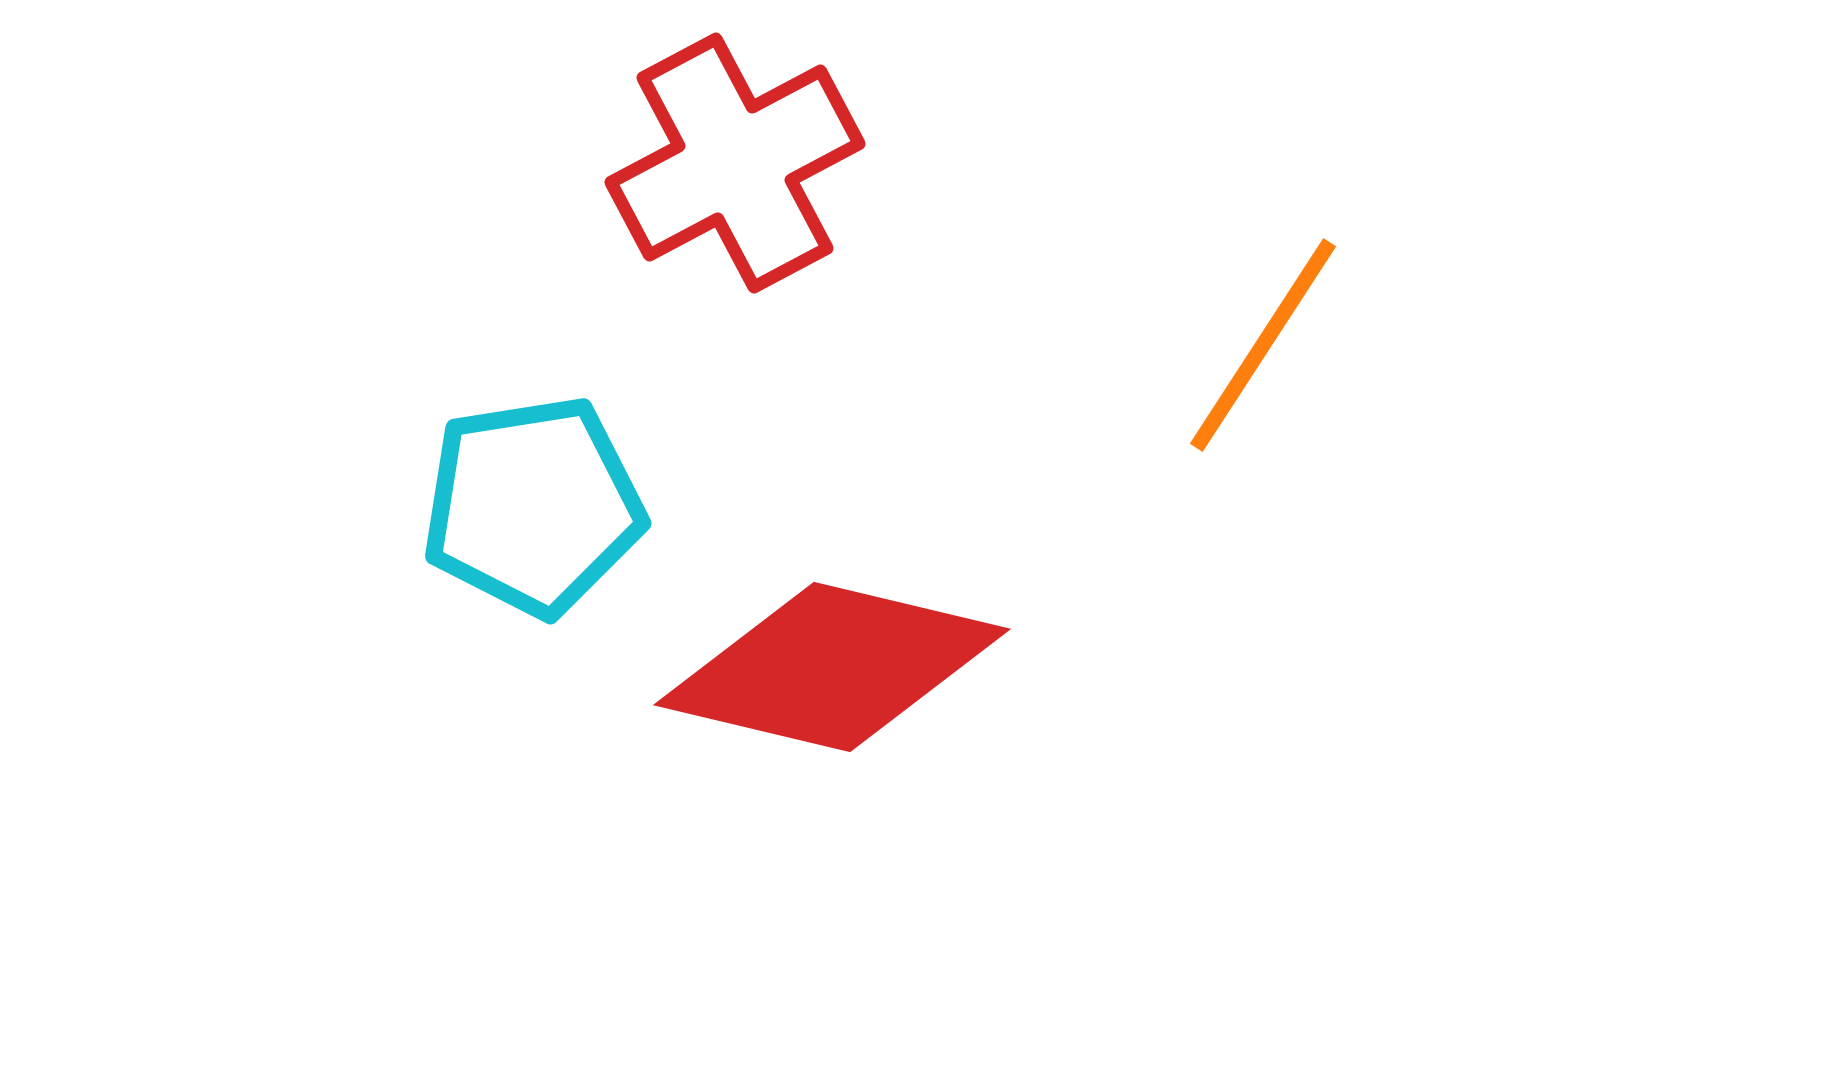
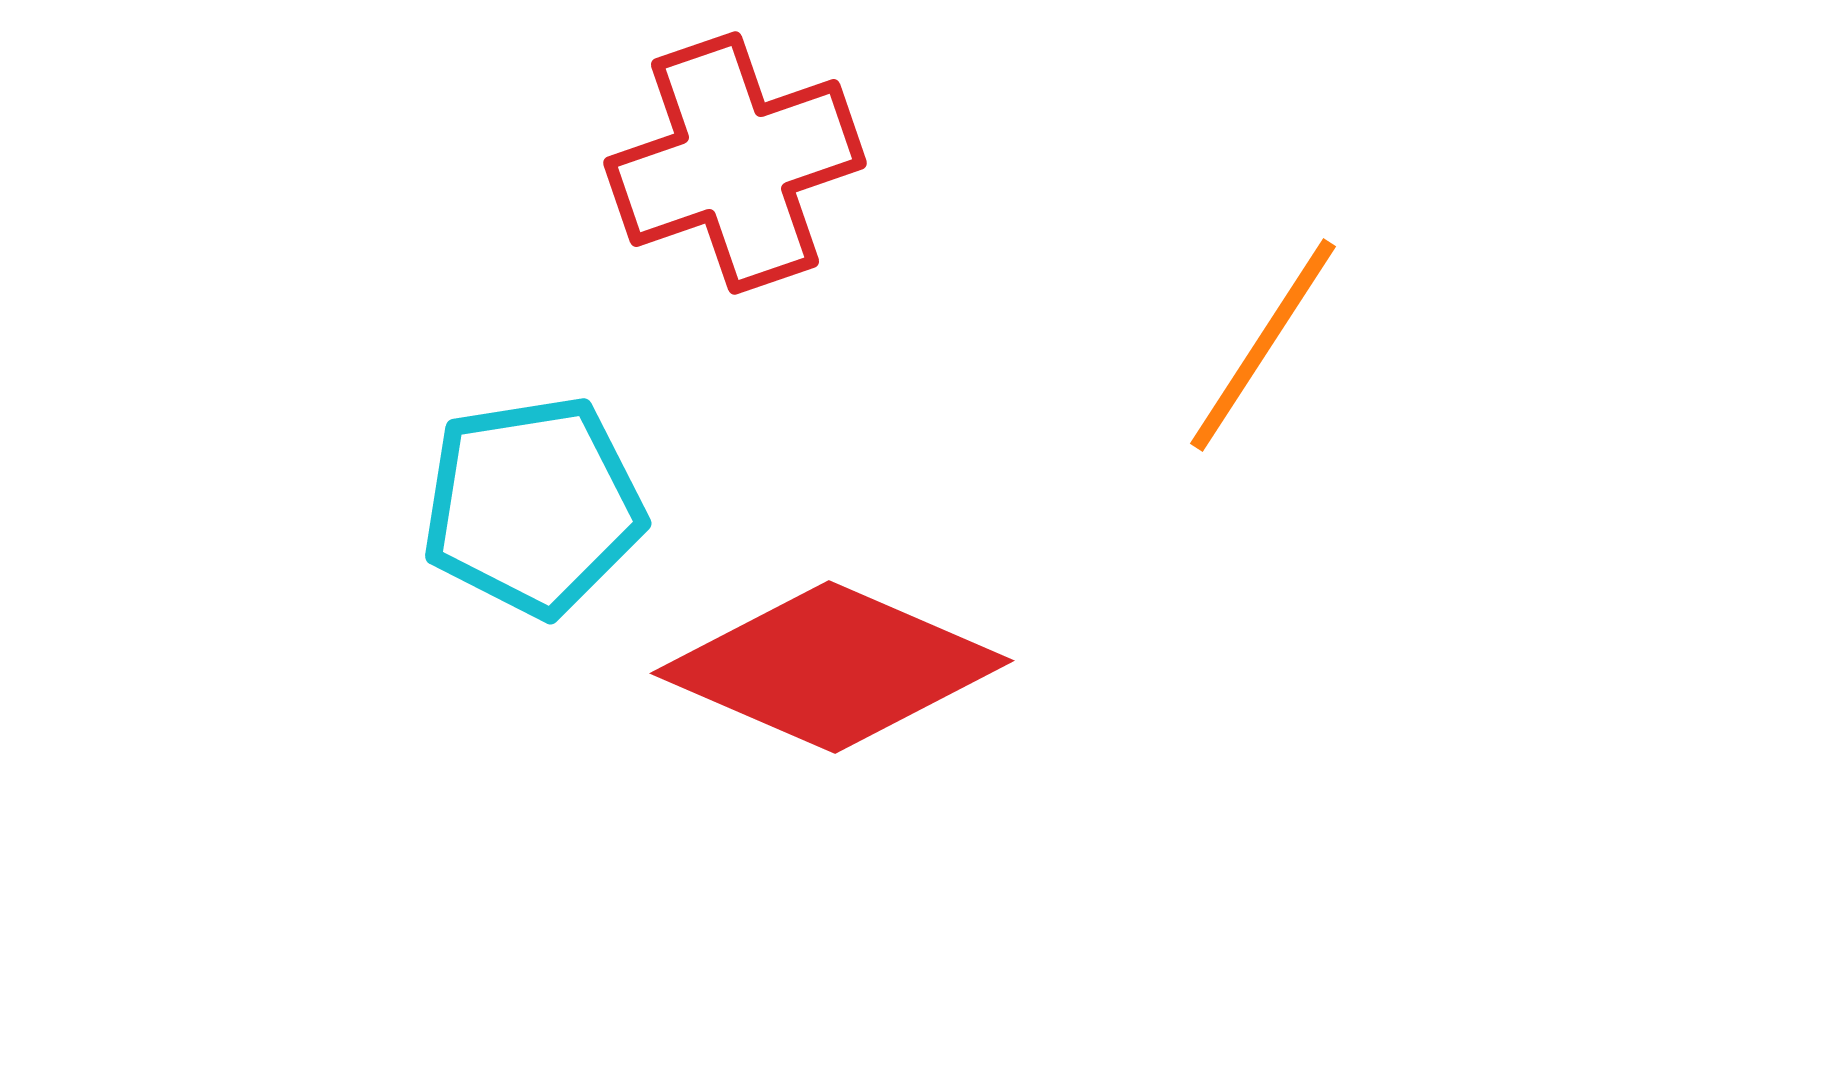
red cross: rotated 9 degrees clockwise
red diamond: rotated 10 degrees clockwise
